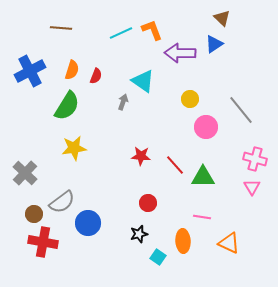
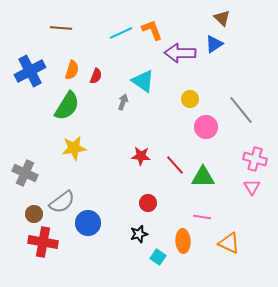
gray cross: rotated 20 degrees counterclockwise
